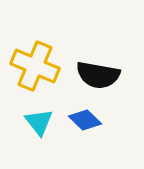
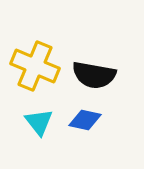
black semicircle: moved 4 px left
blue diamond: rotated 32 degrees counterclockwise
